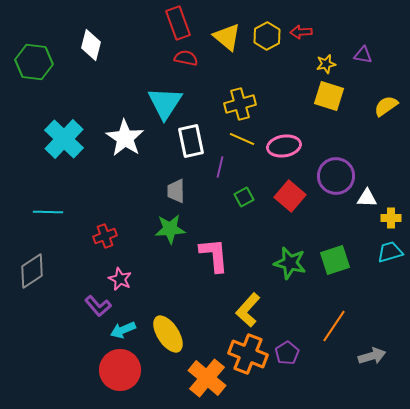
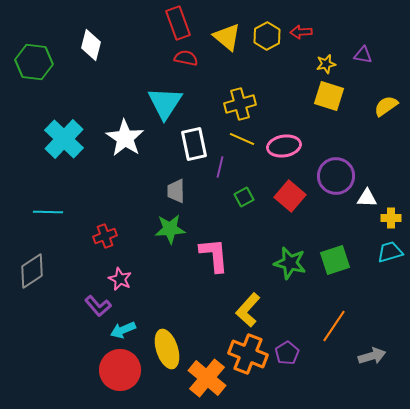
white rectangle at (191, 141): moved 3 px right, 3 px down
yellow ellipse at (168, 334): moved 1 px left, 15 px down; rotated 15 degrees clockwise
